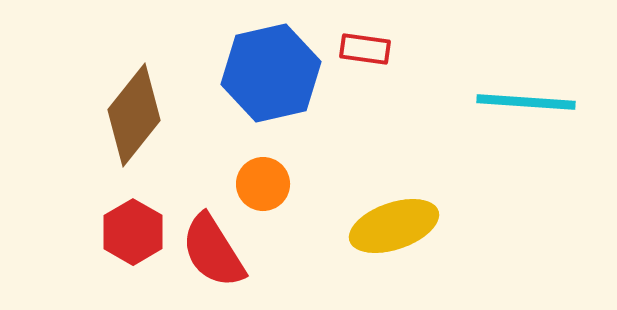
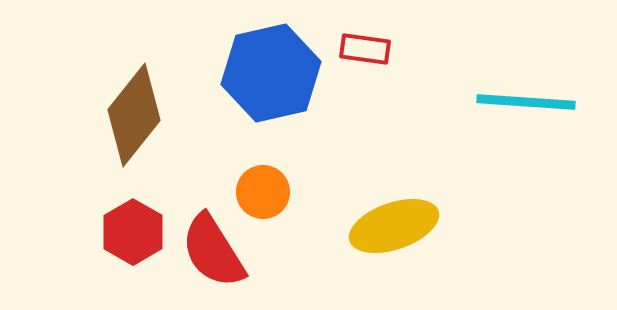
orange circle: moved 8 px down
